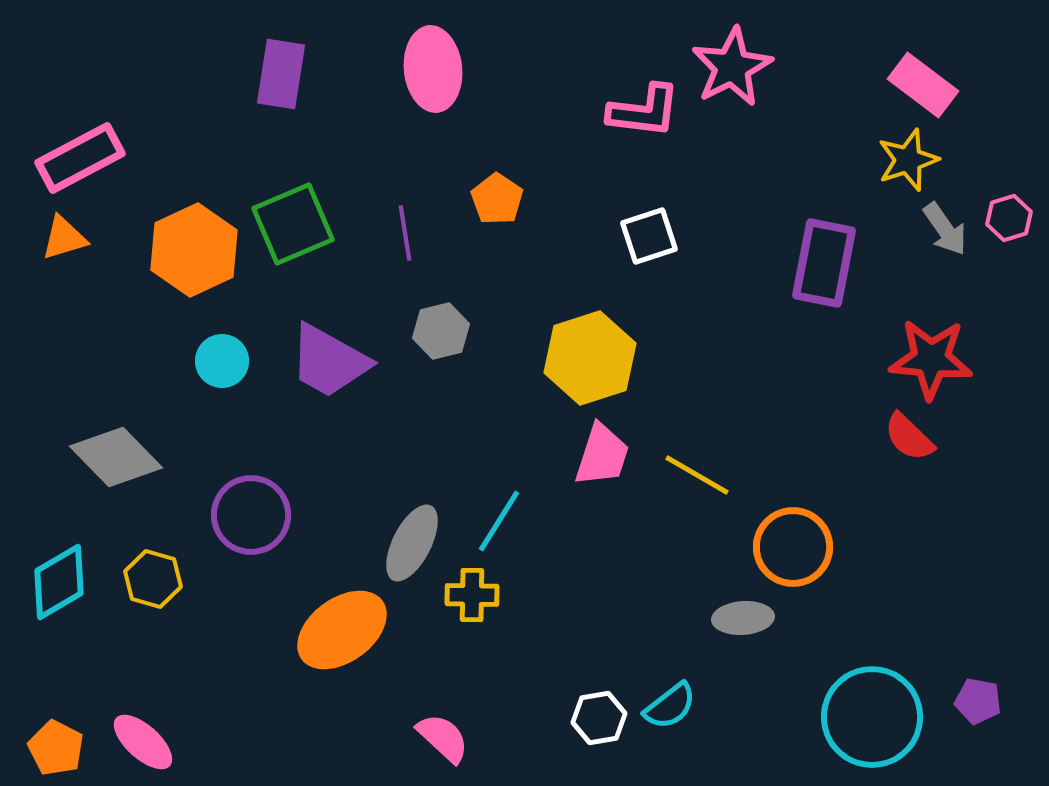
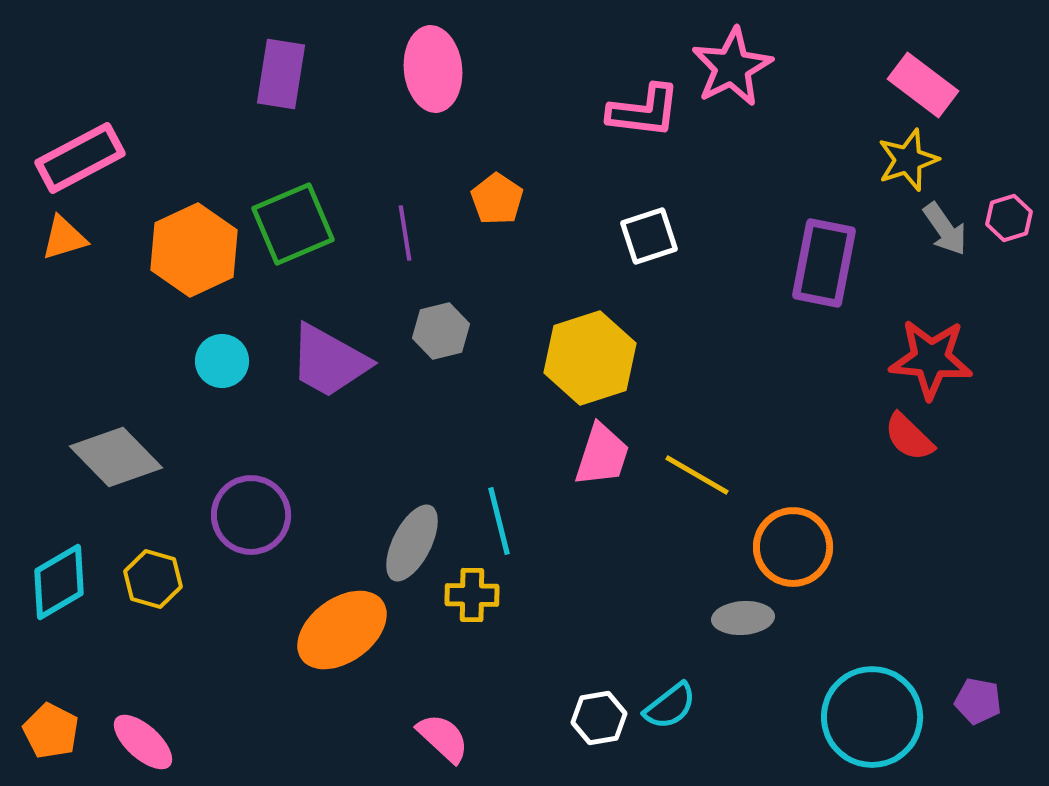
cyan line at (499, 521): rotated 46 degrees counterclockwise
orange pentagon at (56, 748): moved 5 px left, 17 px up
